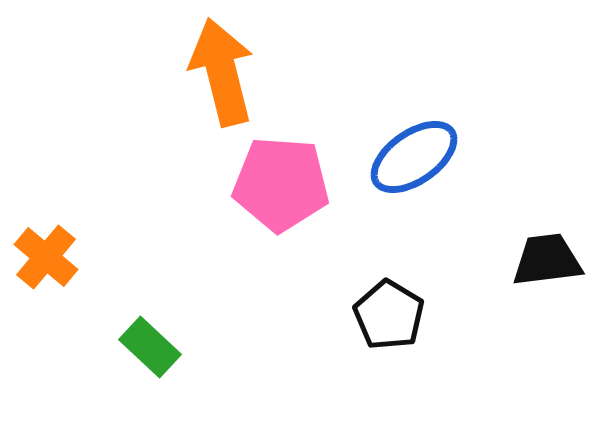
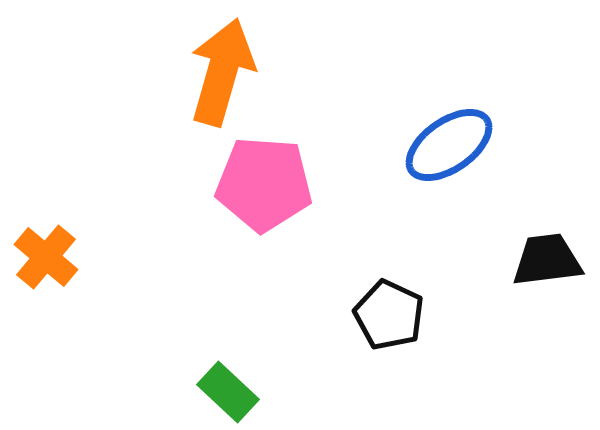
orange arrow: rotated 30 degrees clockwise
blue ellipse: moved 35 px right, 12 px up
pink pentagon: moved 17 px left
black pentagon: rotated 6 degrees counterclockwise
green rectangle: moved 78 px right, 45 px down
